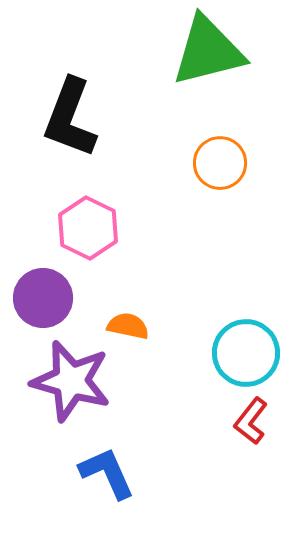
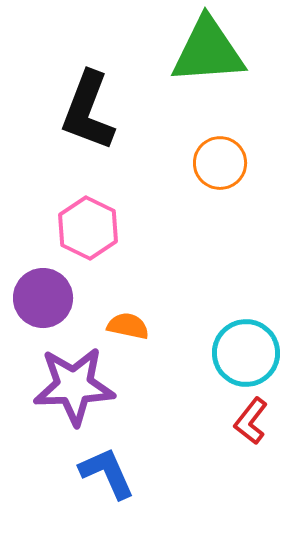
green triangle: rotated 10 degrees clockwise
black L-shape: moved 18 px right, 7 px up
purple star: moved 3 px right, 5 px down; rotated 18 degrees counterclockwise
